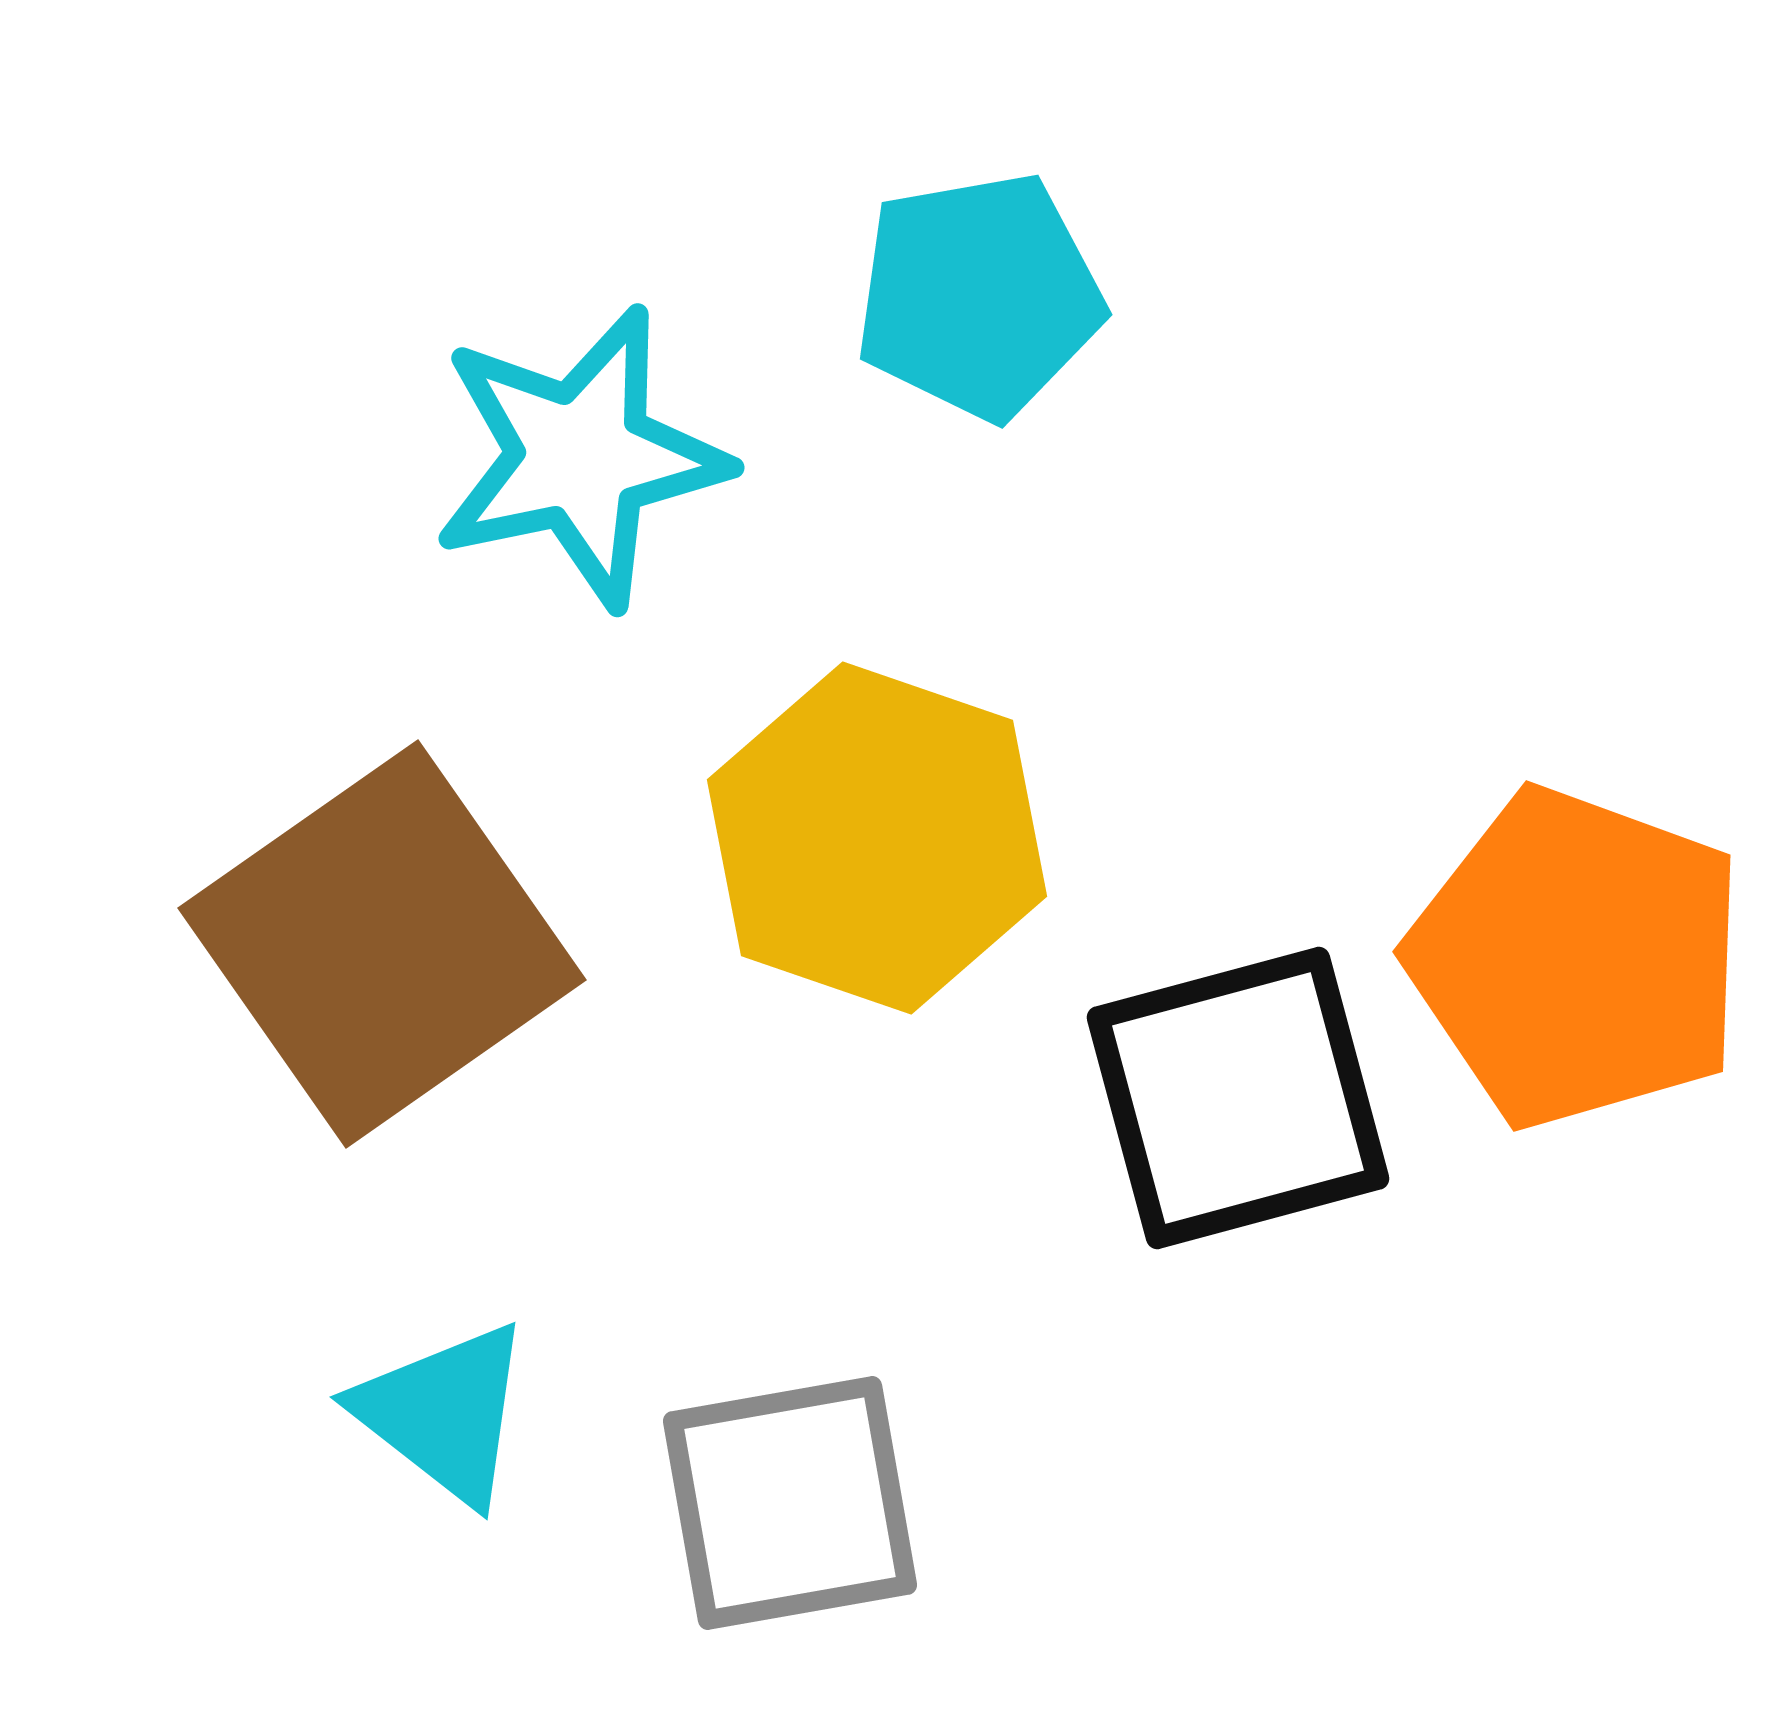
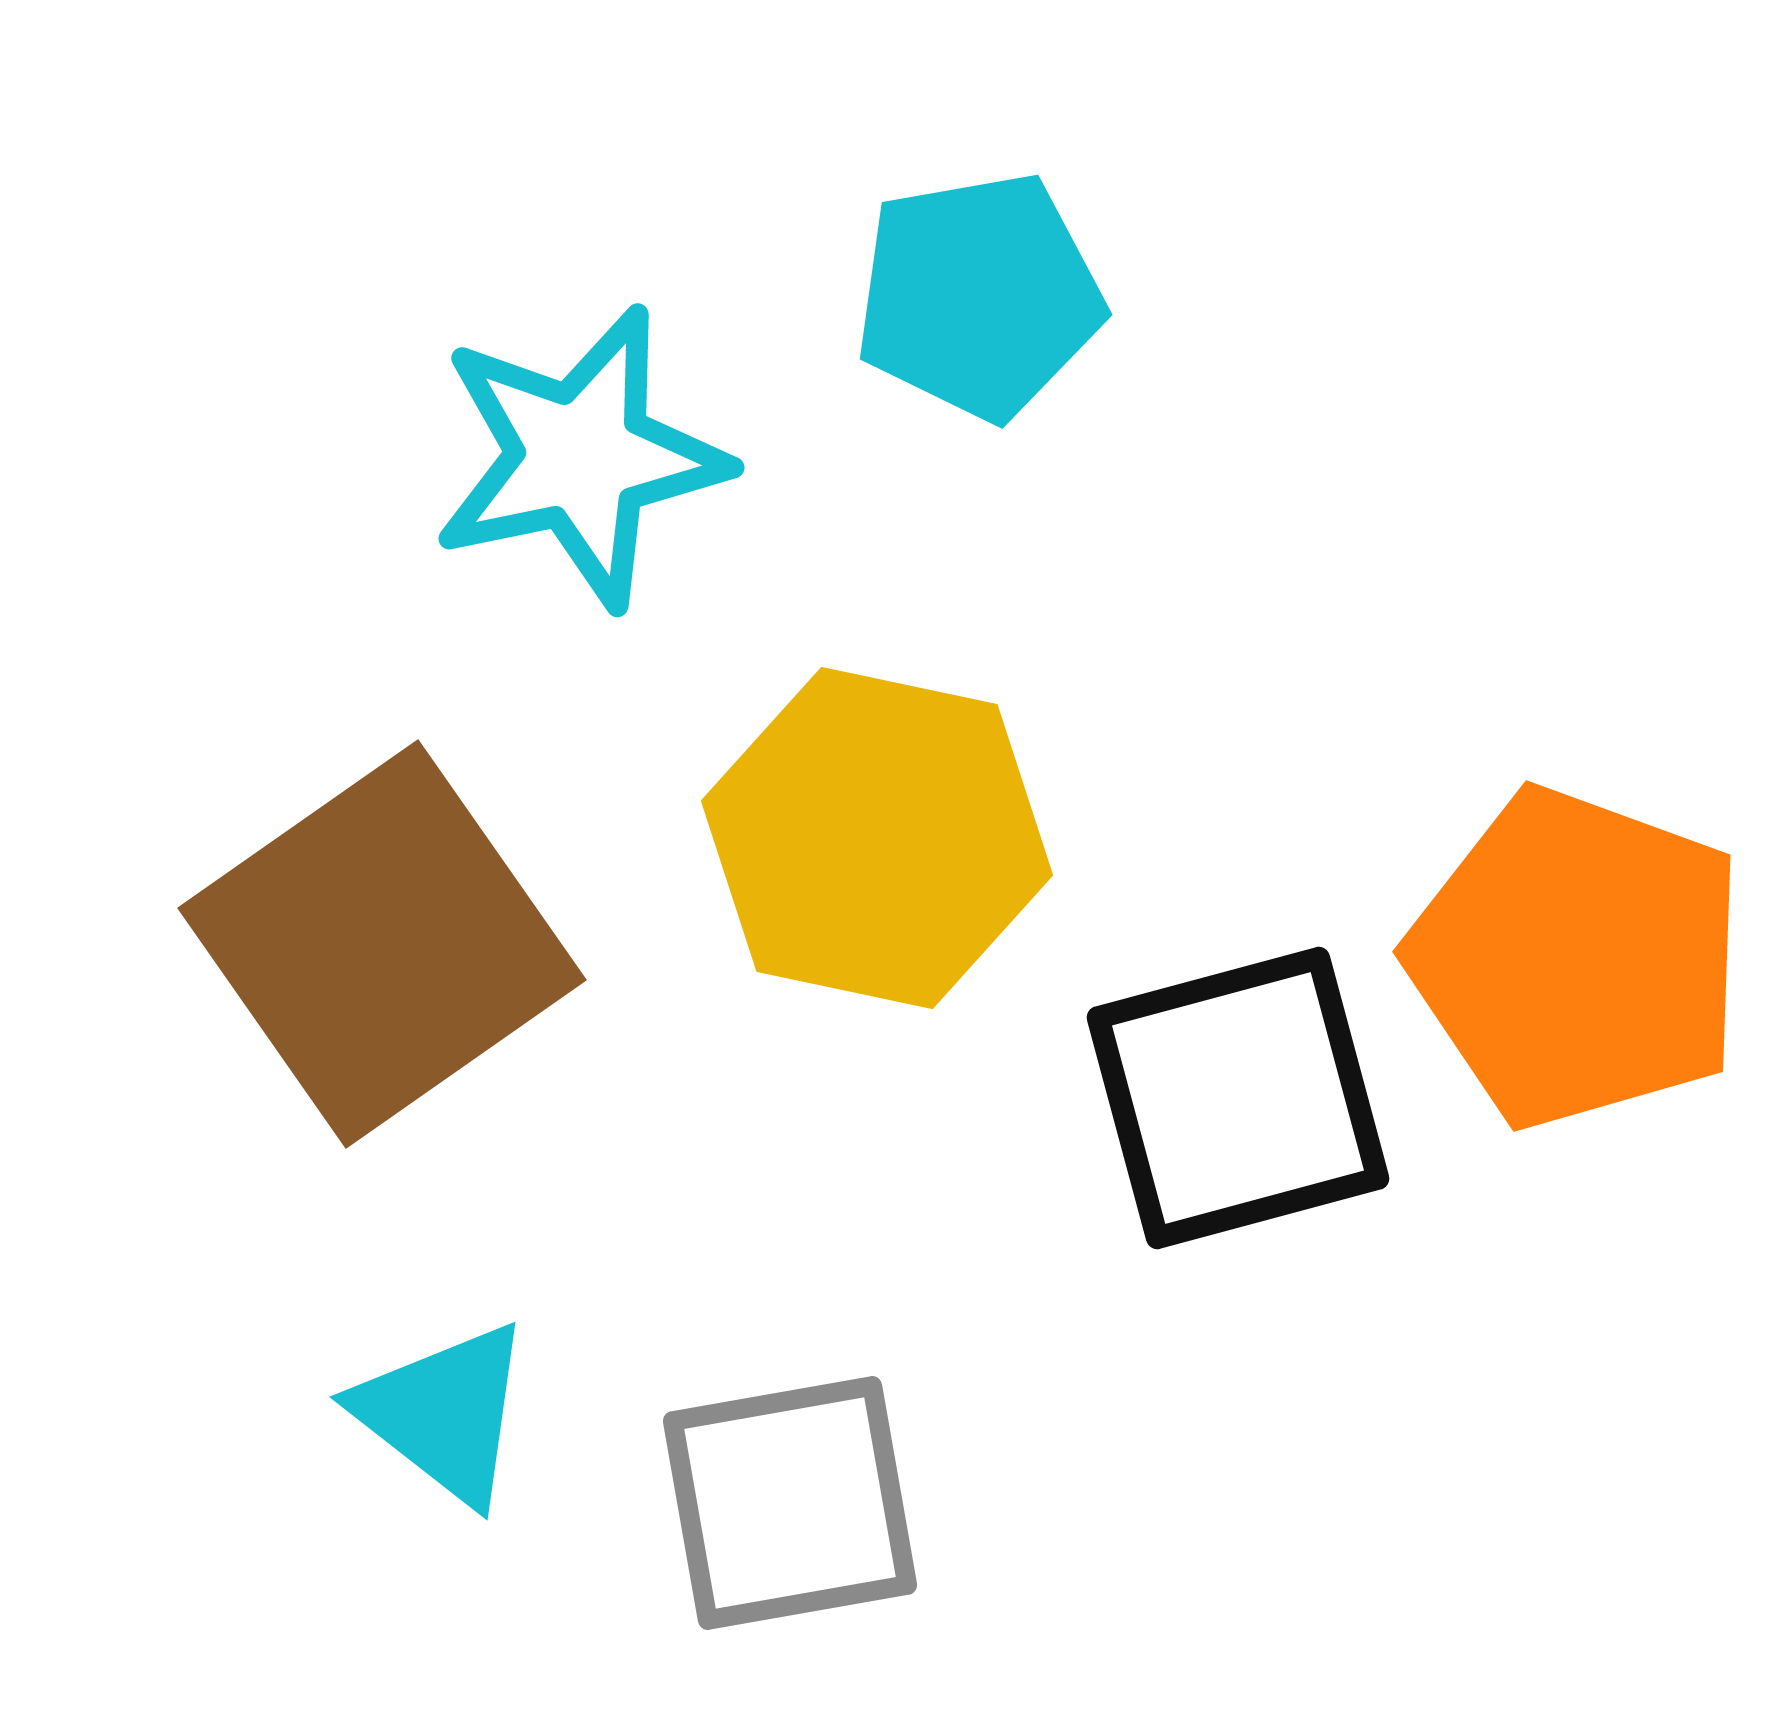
yellow hexagon: rotated 7 degrees counterclockwise
